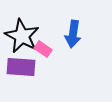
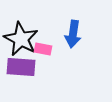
black star: moved 1 px left, 3 px down
pink rectangle: rotated 24 degrees counterclockwise
